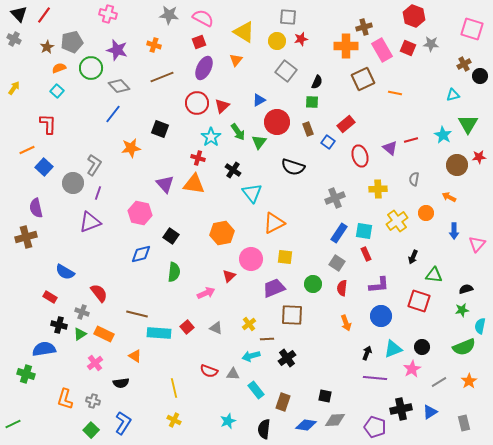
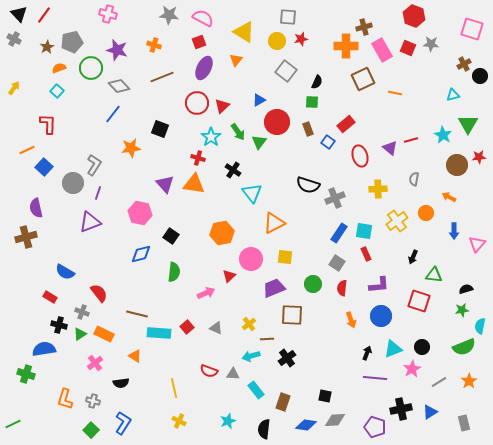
black semicircle at (293, 167): moved 15 px right, 18 px down
orange arrow at (346, 323): moved 5 px right, 3 px up
yellow cross at (174, 420): moved 5 px right, 1 px down
